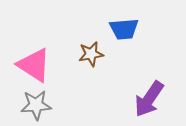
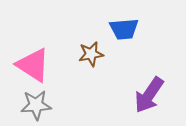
pink triangle: moved 1 px left
purple arrow: moved 4 px up
